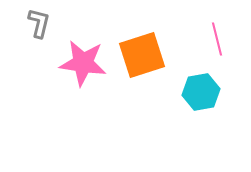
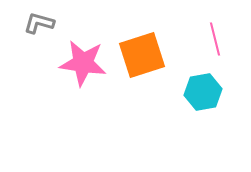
gray L-shape: rotated 88 degrees counterclockwise
pink line: moved 2 px left
cyan hexagon: moved 2 px right
